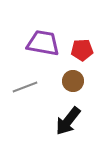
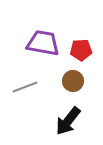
red pentagon: moved 1 px left
